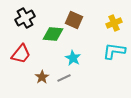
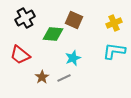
red trapezoid: moved 1 px left, 1 px down; rotated 90 degrees clockwise
cyan star: rotated 21 degrees clockwise
